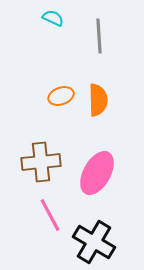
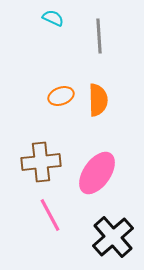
pink ellipse: rotated 6 degrees clockwise
black cross: moved 19 px right, 5 px up; rotated 18 degrees clockwise
